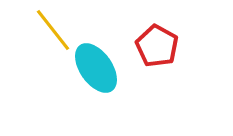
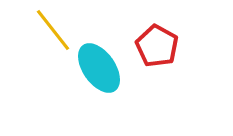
cyan ellipse: moved 3 px right
